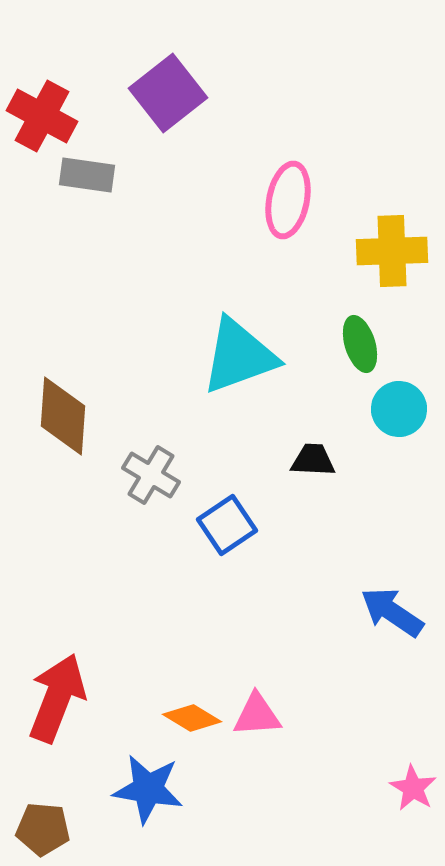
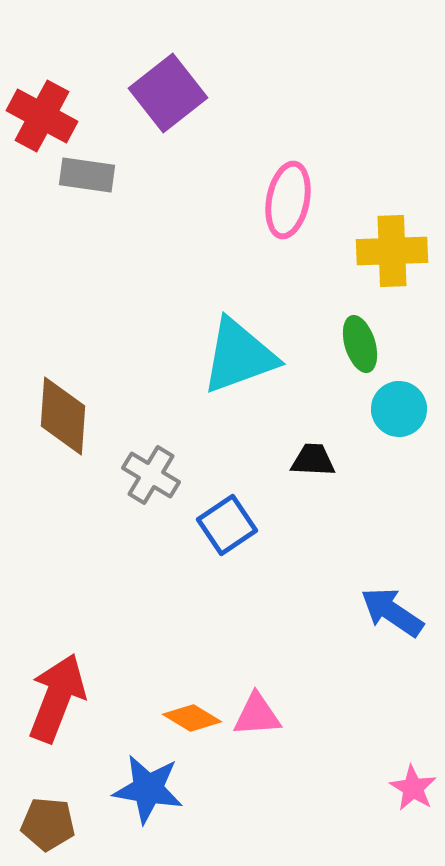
brown pentagon: moved 5 px right, 5 px up
